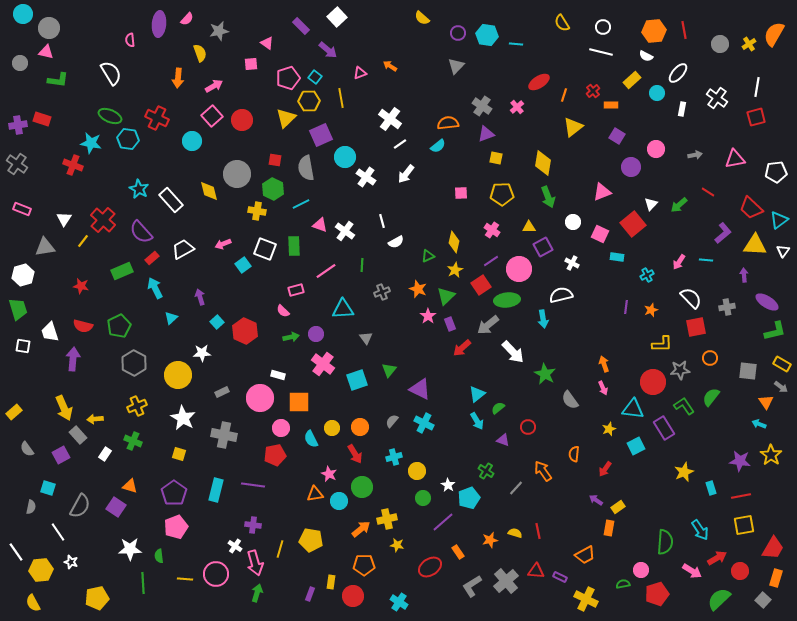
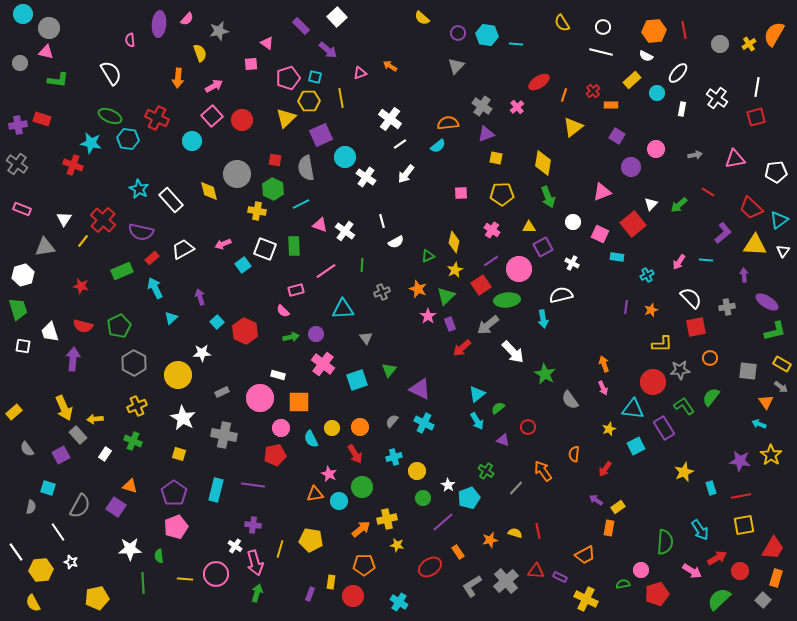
cyan square at (315, 77): rotated 24 degrees counterclockwise
purple semicircle at (141, 232): rotated 35 degrees counterclockwise
